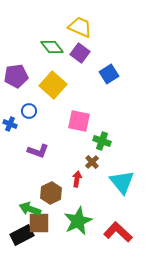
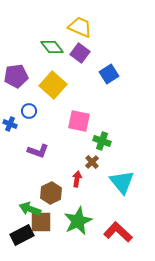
brown square: moved 2 px right, 1 px up
